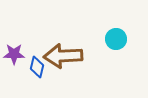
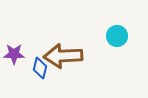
cyan circle: moved 1 px right, 3 px up
blue diamond: moved 3 px right, 1 px down
